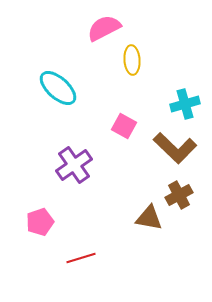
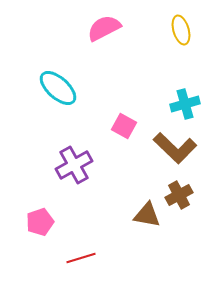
yellow ellipse: moved 49 px right, 30 px up; rotated 12 degrees counterclockwise
purple cross: rotated 6 degrees clockwise
brown triangle: moved 2 px left, 3 px up
